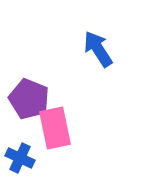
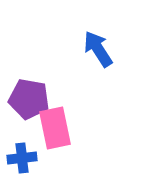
purple pentagon: rotated 12 degrees counterclockwise
blue cross: moved 2 px right; rotated 32 degrees counterclockwise
